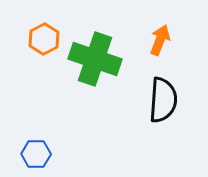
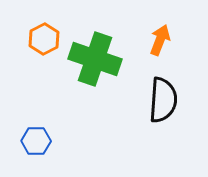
blue hexagon: moved 13 px up
